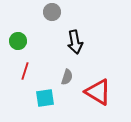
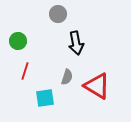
gray circle: moved 6 px right, 2 px down
black arrow: moved 1 px right, 1 px down
red triangle: moved 1 px left, 6 px up
